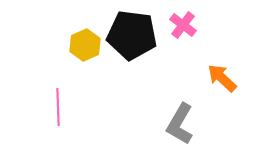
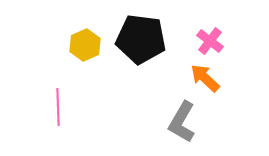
pink cross: moved 27 px right, 16 px down
black pentagon: moved 9 px right, 4 px down
orange arrow: moved 17 px left
gray L-shape: moved 2 px right, 2 px up
